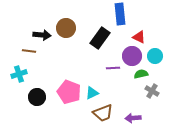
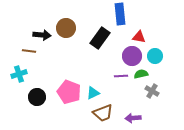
red triangle: rotated 16 degrees counterclockwise
purple line: moved 8 px right, 8 px down
cyan triangle: moved 1 px right
